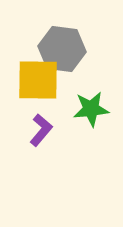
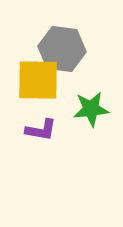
purple L-shape: rotated 60 degrees clockwise
